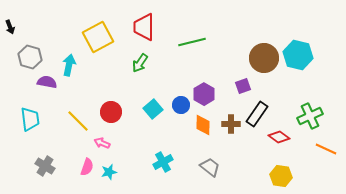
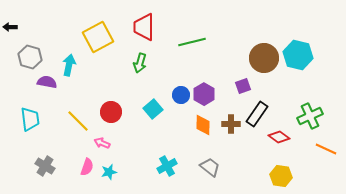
black arrow: rotated 112 degrees clockwise
green arrow: rotated 18 degrees counterclockwise
blue circle: moved 10 px up
cyan cross: moved 4 px right, 4 px down
